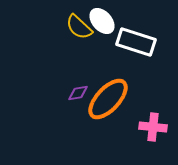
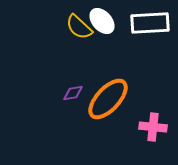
white rectangle: moved 14 px right, 19 px up; rotated 21 degrees counterclockwise
purple diamond: moved 5 px left
